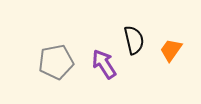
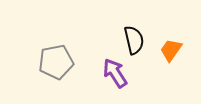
purple arrow: moved 11 px right, 9 px down
